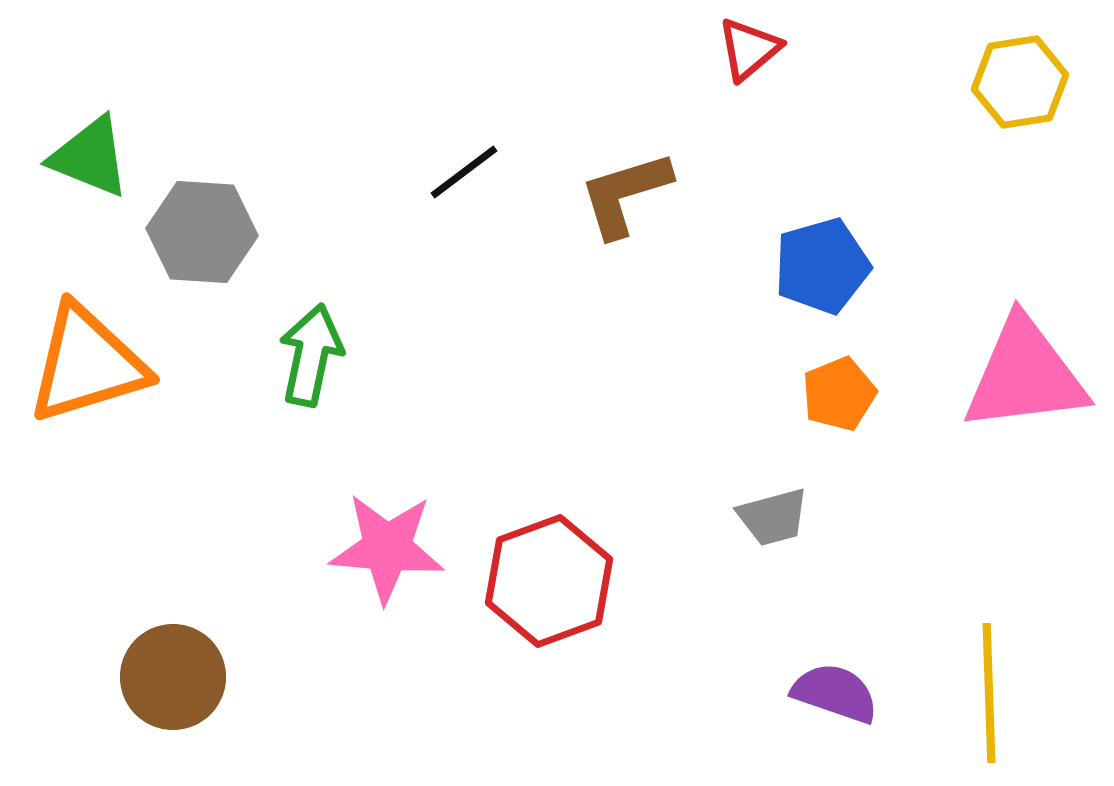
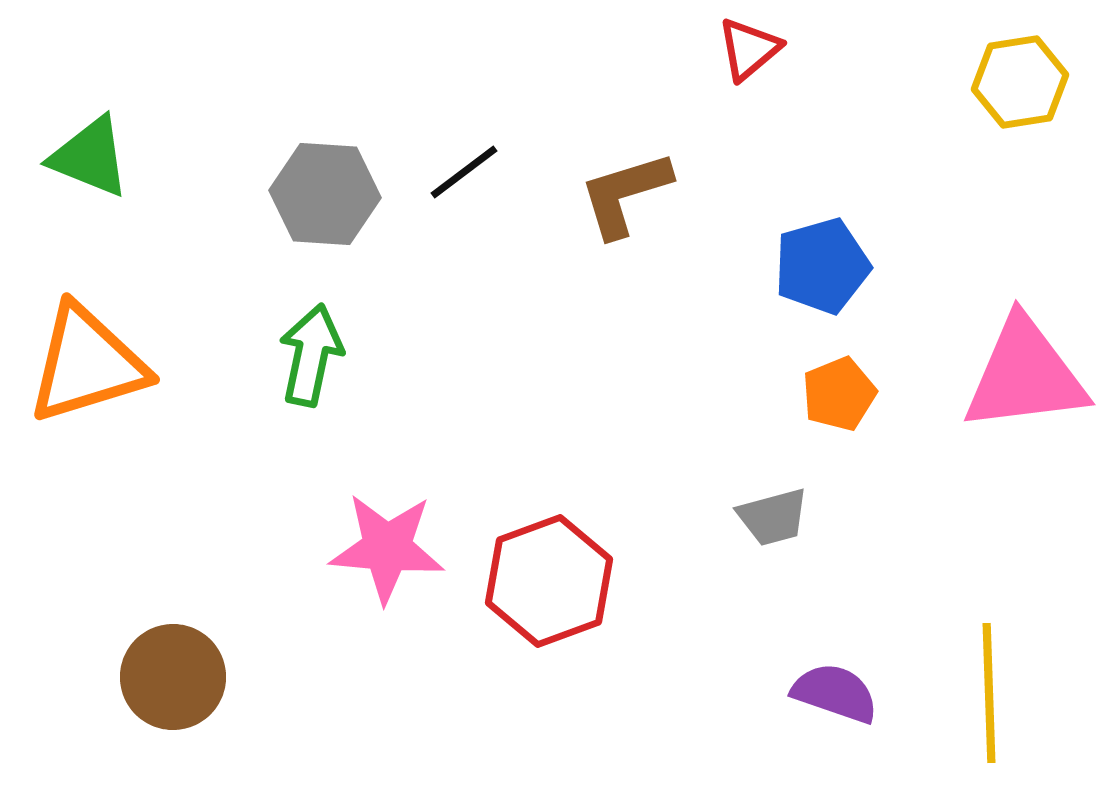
gray hexagon: moved 123 px right, 38 px up
